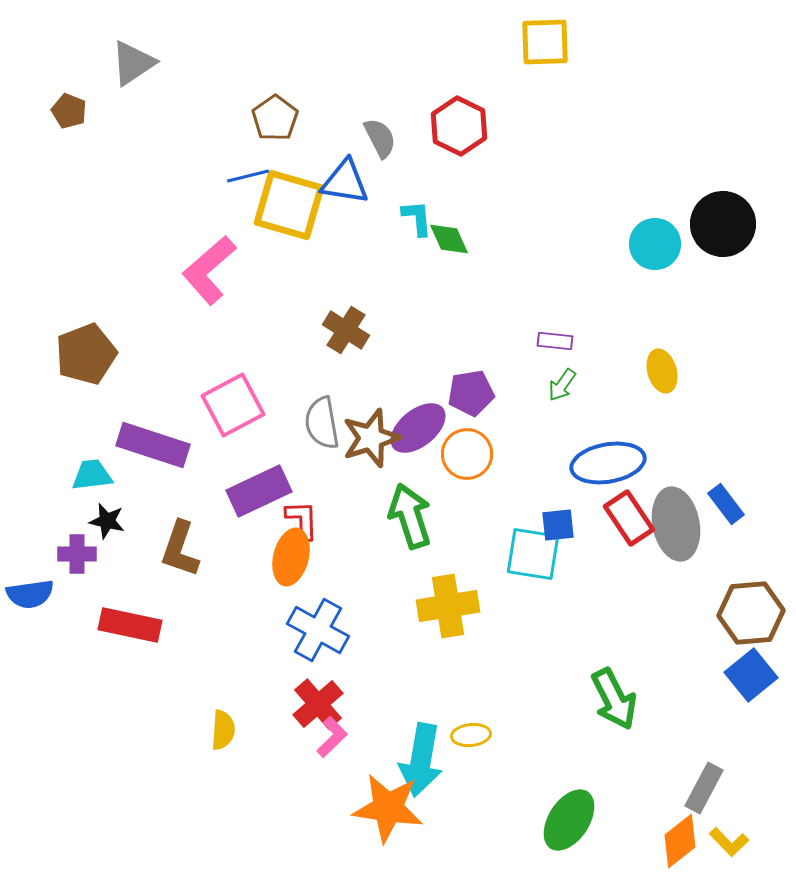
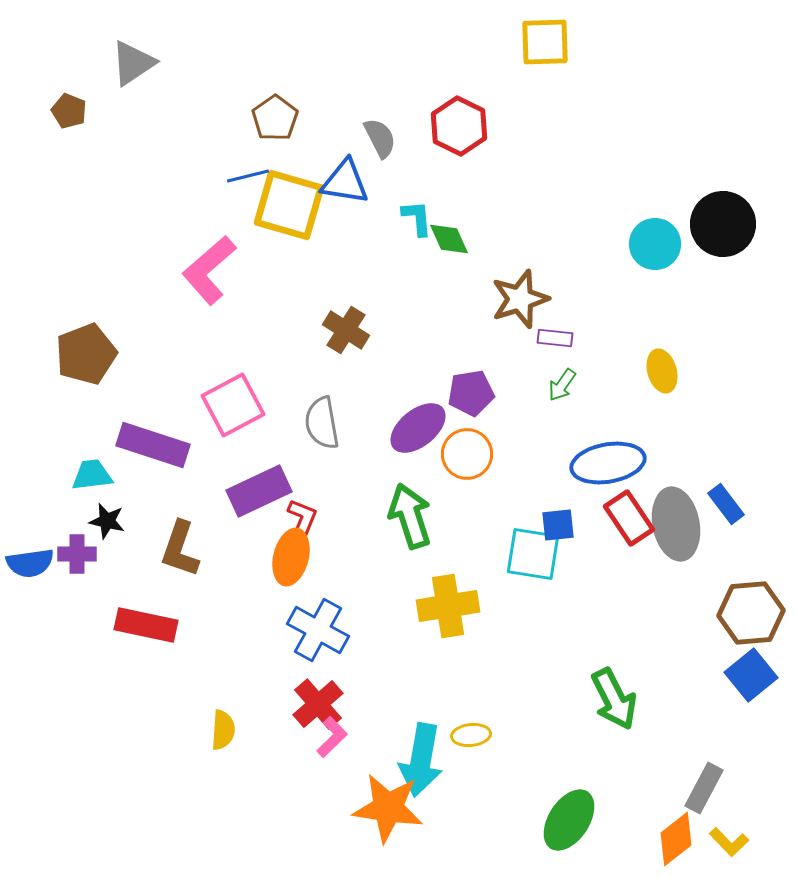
purple rectangle at (555, 341): moved 3 px up
brown star at (371, 438): moved 149 px right, 139 px up
red L-shape at (302, 520): rotated 24 degrees clockwise
blue semicircle at (30, 594): moved 31 px up
red rectangle at (130, 625): moved 16 px right
orange diamond at (680, 841): moved 4 px left, 2 px up
